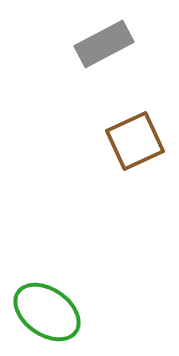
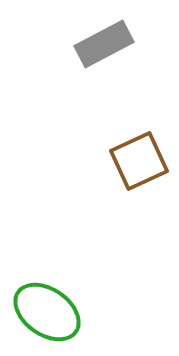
brown square: moved 4 px right, 20 px down
